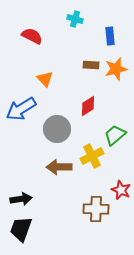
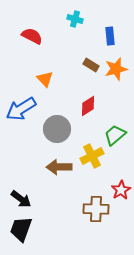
brown rectangle: rotated 28 degrees clockwise
red star: rotated 18 degrees clockwise
black arrow: rotated 45 degrees clockwise
